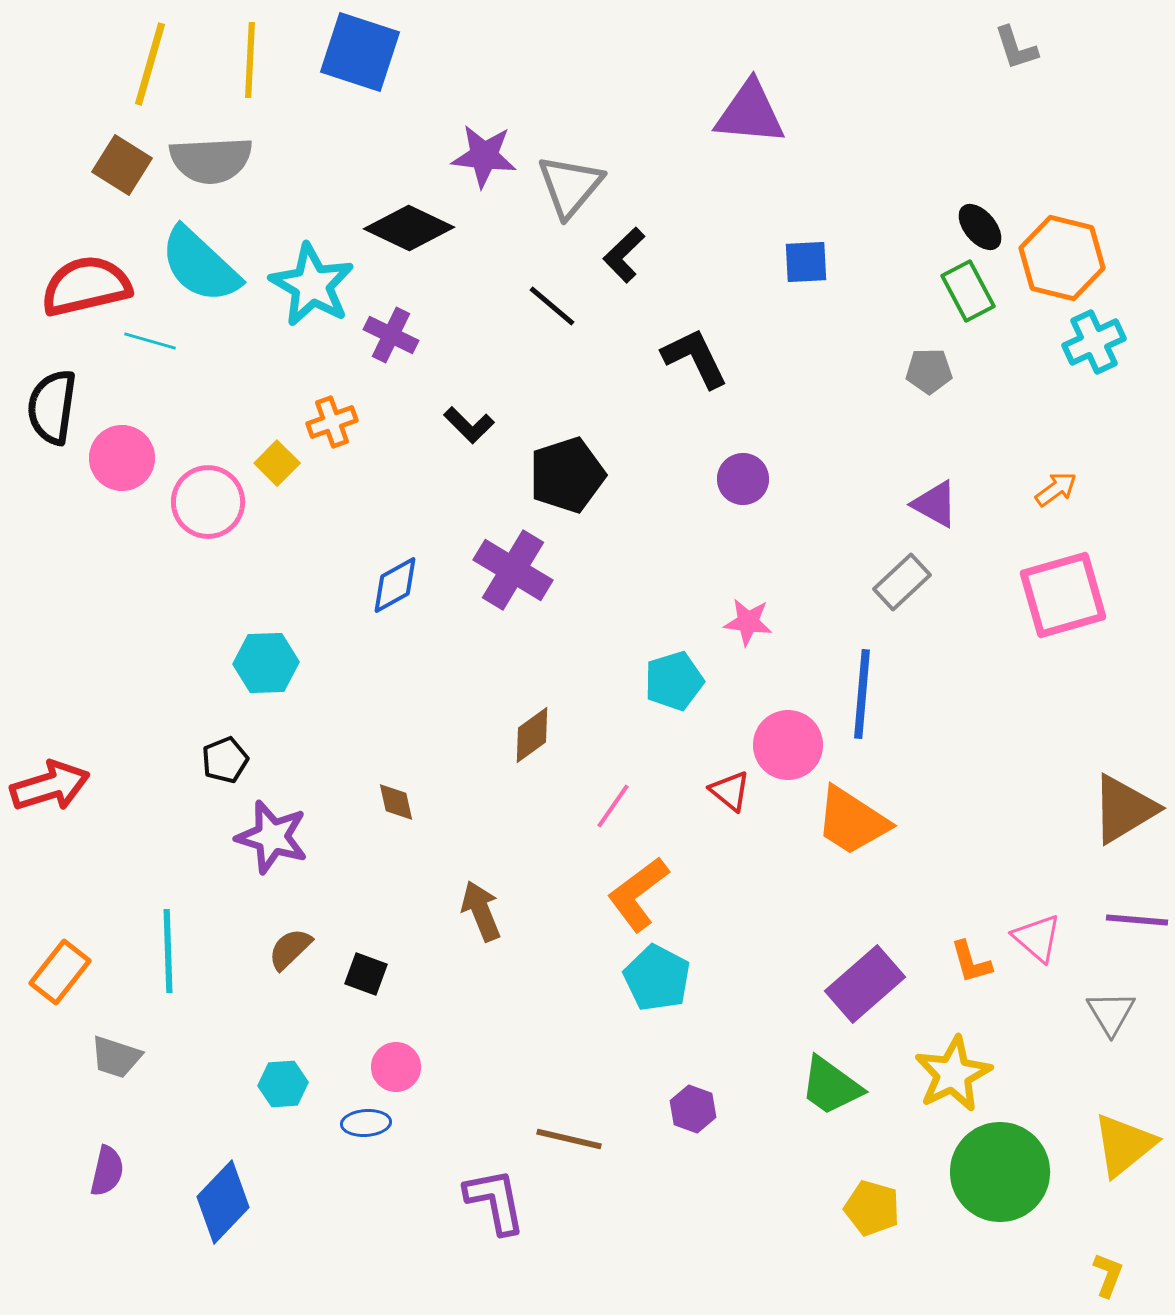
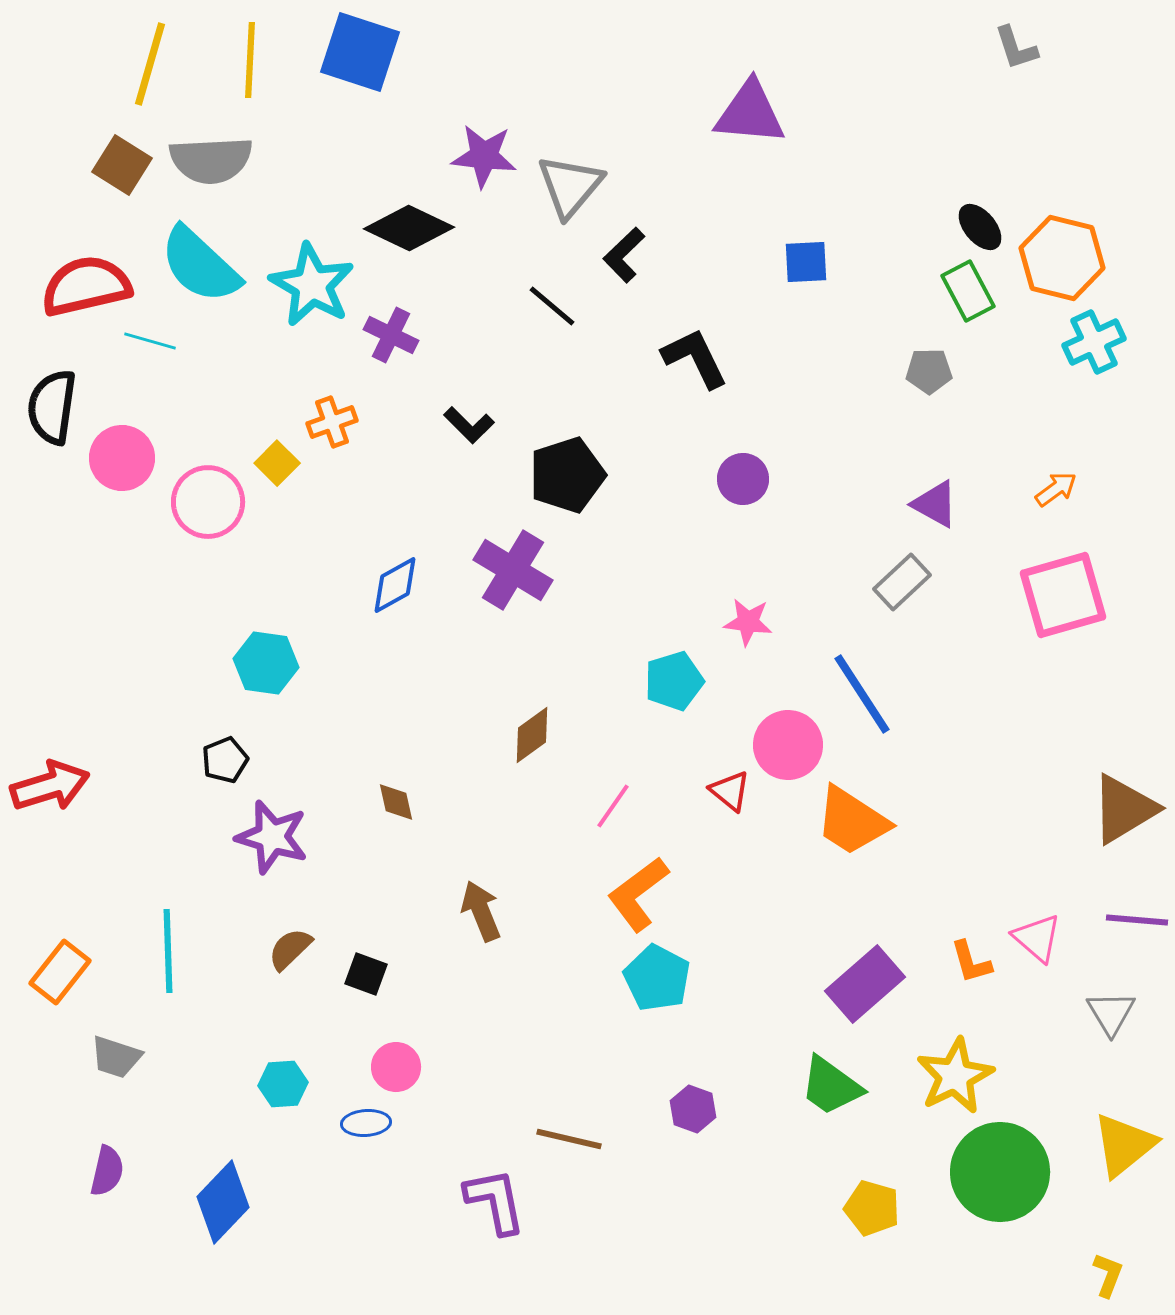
cyan hexagon at (266, 663): rotated 10 degrees clockwise
blue line at (862, 694): rotated 38 degrees counterclockwise
yellow star at (953, 1074): moved 2 px right, 2 px down
